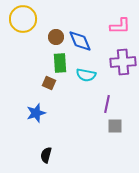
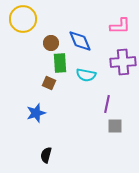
brown circle: moved 5 px left, 6 px down
